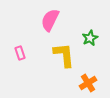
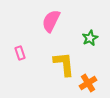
pink semicircle: moved 1 px right, 1 px down
yellow L-shape: moved 9 px down
